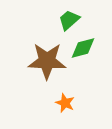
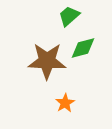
green trapezoid: moved 4 px up
orange star: rotated 18 degrees clockwise
